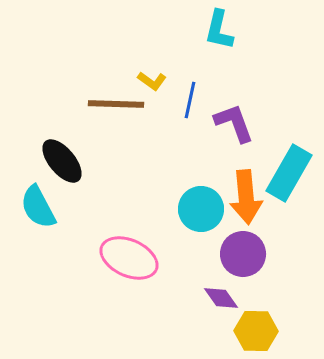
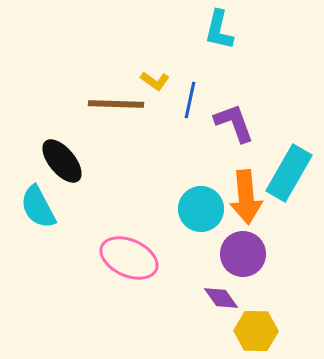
yellow L-shape: moved 3 px right
